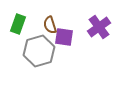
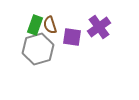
green rectangle: moved 17 px right, 1 px down
purple square: moved 8 px right
gray hexagon: moved 1 px left, 2 px up
